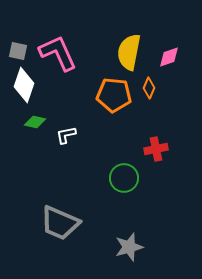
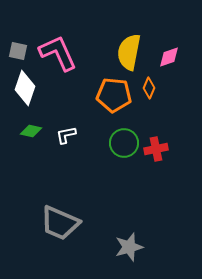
white diamond: moved 1 px right, 3 px down
green diamond: moved 4 px left, 9 px down
green circle: moved 35 px up
